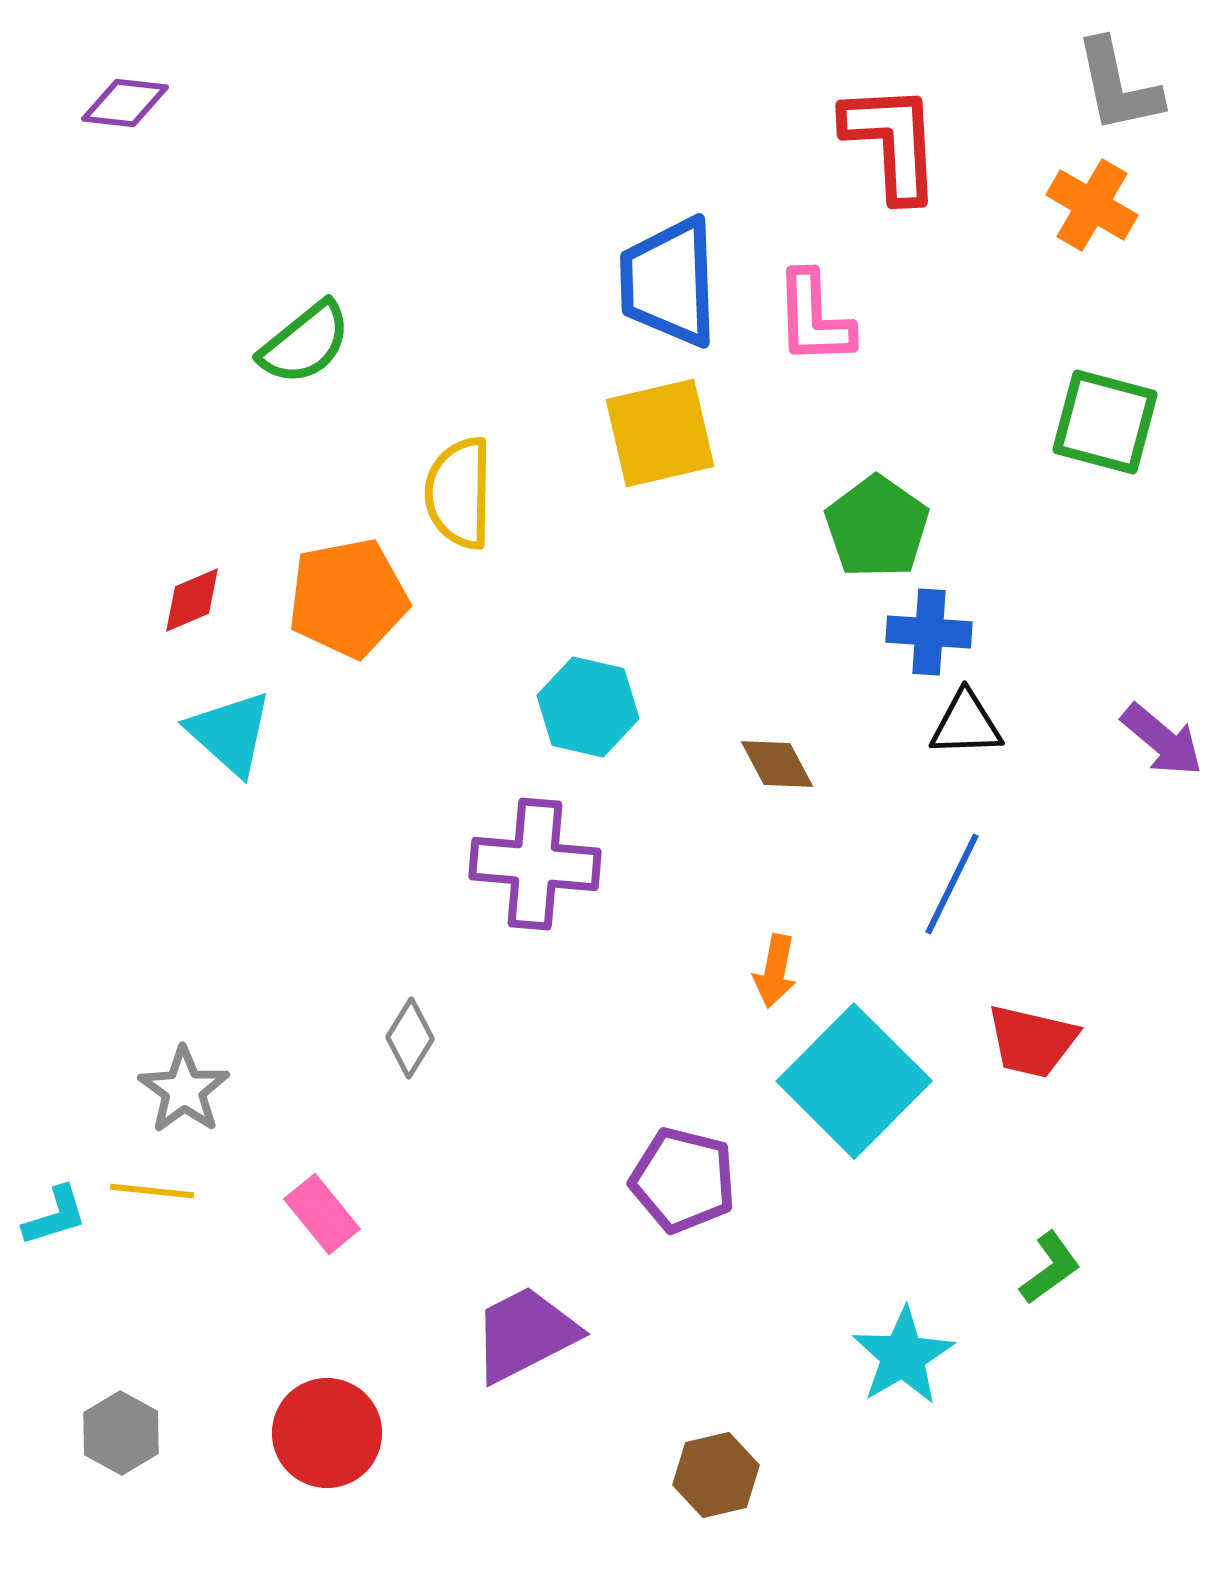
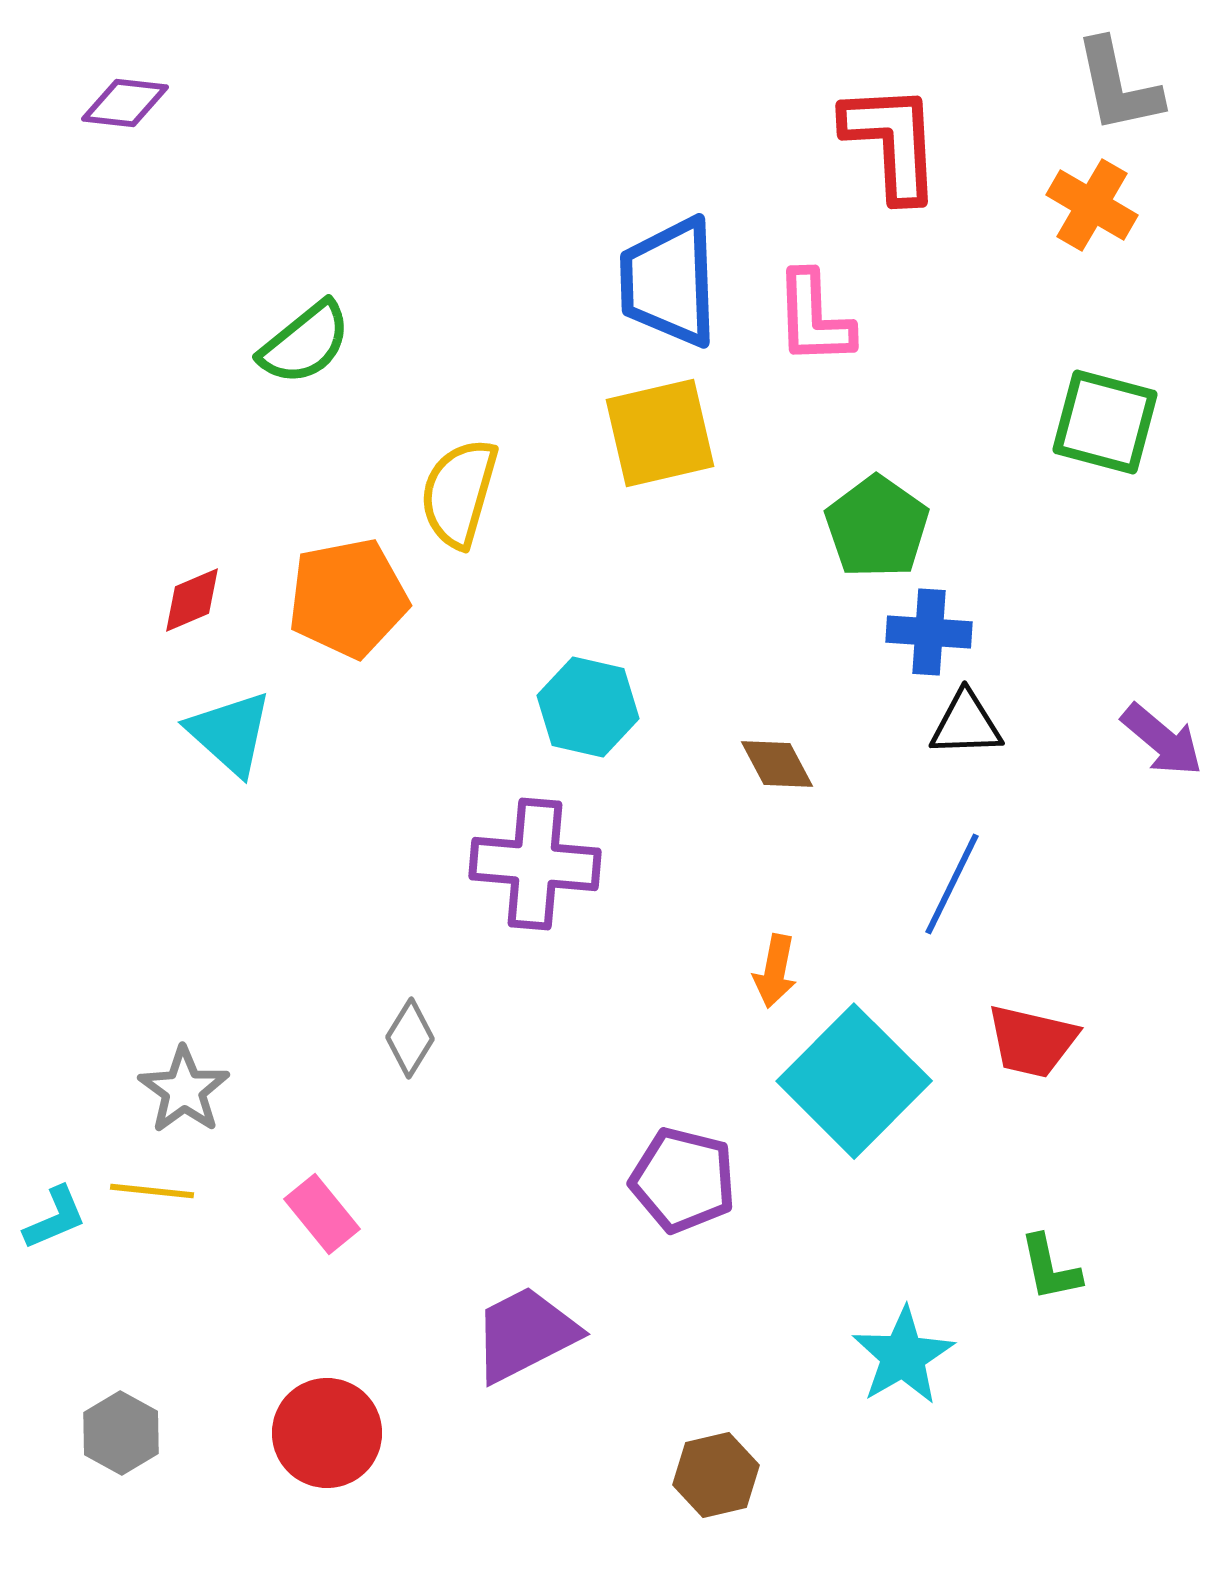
yellow semicircle: rotated 15 degrees clockwise
cyan L-shape: moved 2 px down; rotated 6 degrees counterclockwise
green L-shape: rotated 114 degrees clockwise
